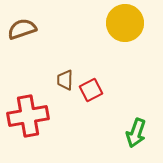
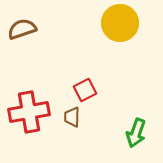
yellow circle: moved 5 px left
brown trapezoid: moved 7 px right, 37 px down
red square: moved 6 px left
red cross: moved 1 px right, 4 px up
